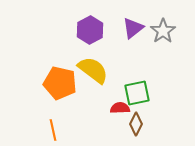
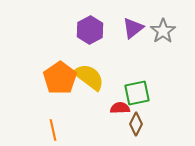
yellow semicircle: moved 4 px left, 7 px down
orange pentagon: moved 5 px up; rotated 24 degrees clockwise
